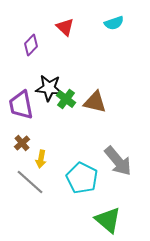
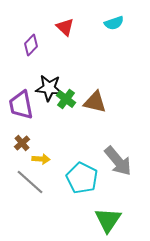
yellow arrow: rotated 96 degrees counterclockwise
green triangle: rotated 24 degrees clockwise
